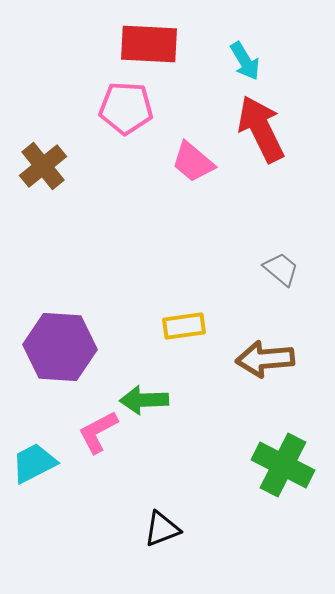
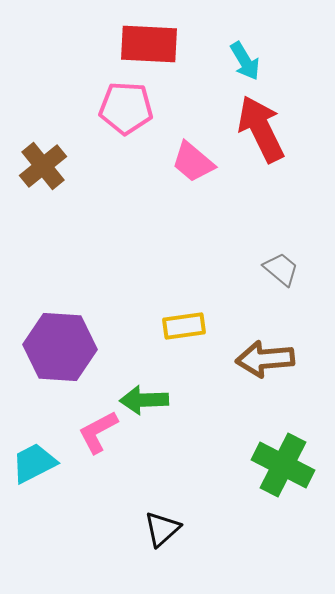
black triangle: rotated 21 degrees counterclockwise
